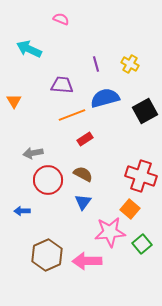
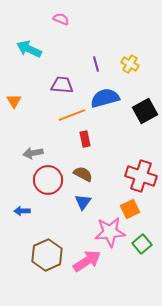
red rectangle: rotated 70 degrees counterclockwise
orange square: rotated 24 degrees clockwise
pink arrow: rotated 148 degrees clockwise
